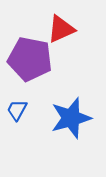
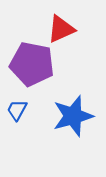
purple pentagon: moved 2 px right, 5 px down
blue star: moved 2 px right, 2 px up
